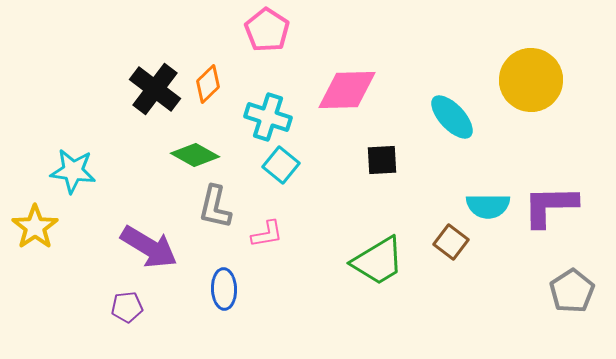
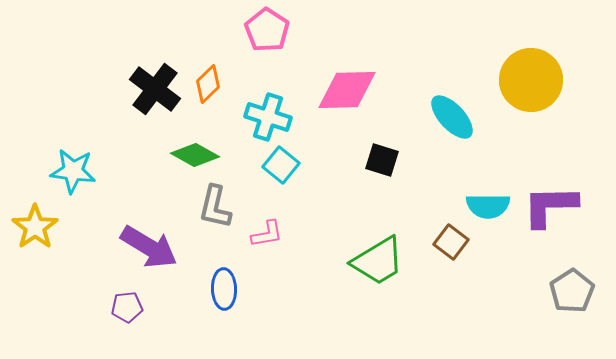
black square: rotated 20 degrees clockwise
